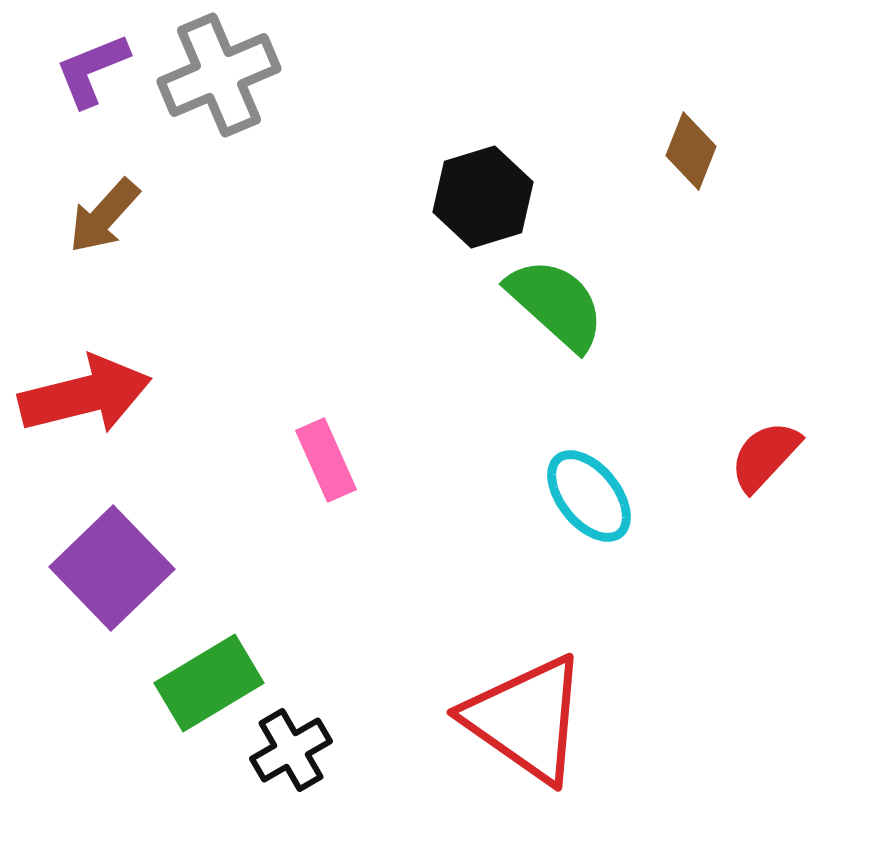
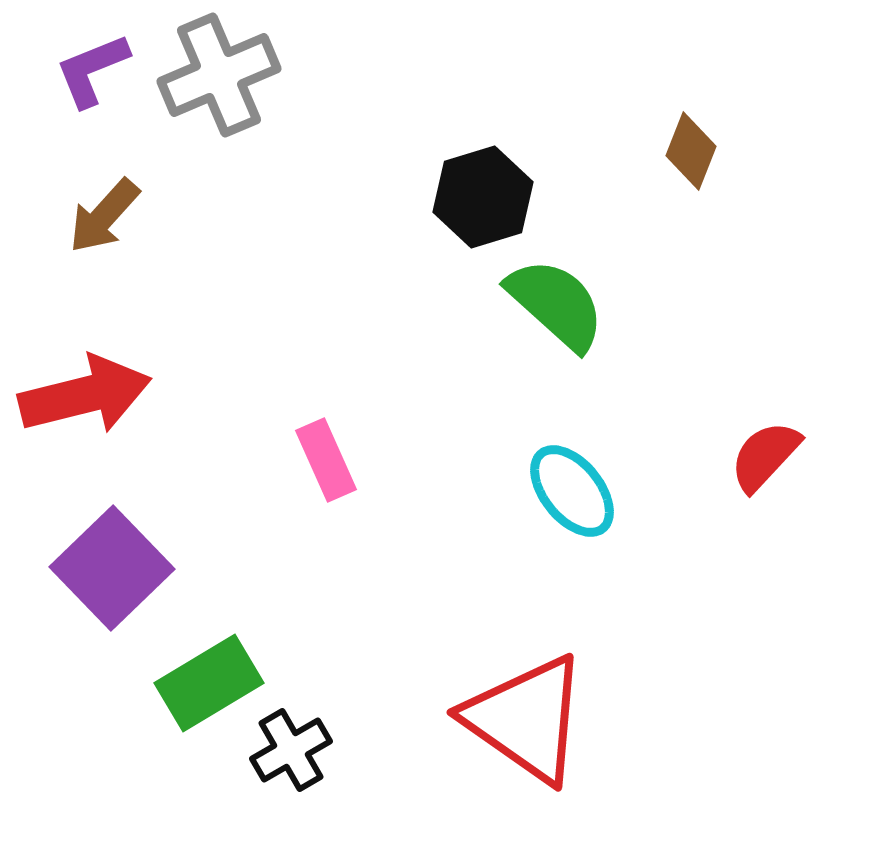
cyan ellipse: moved 17 px left, 5 px up
